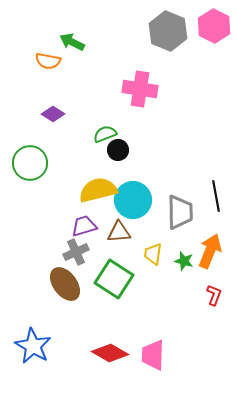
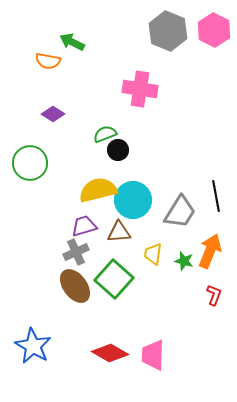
pink hexagon: moved 4 px down
gray trapezoid: rotated 33 degrees clockwise
green square: rotated 9 degrees clockwise
brown ellipse: moved 10 px right, 2 px down
